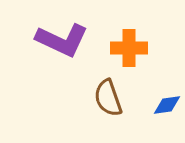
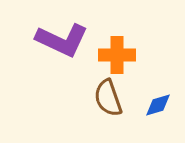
orange cross: moved 12 px left, 7 px down
blue diamond: moved 9 px left; rotated 8 degrees counterclockwise
